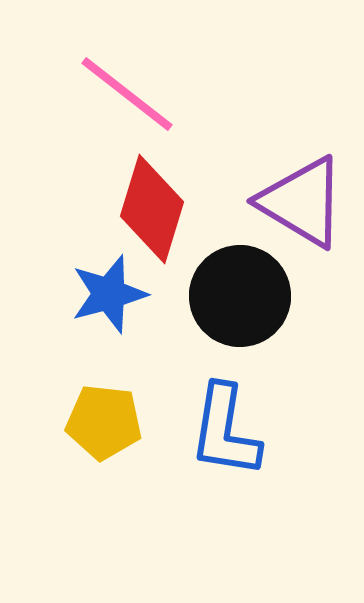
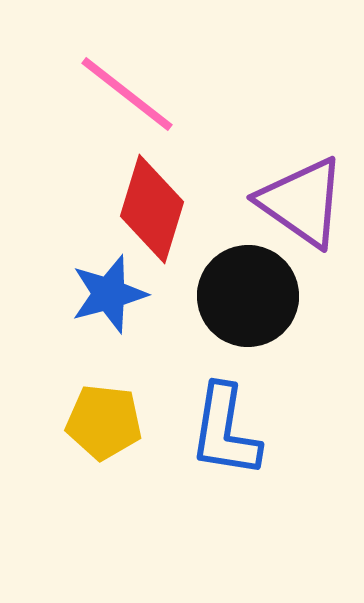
purple triangle: rotated 4 degrees clockwise
black circle: moved 8 px right
